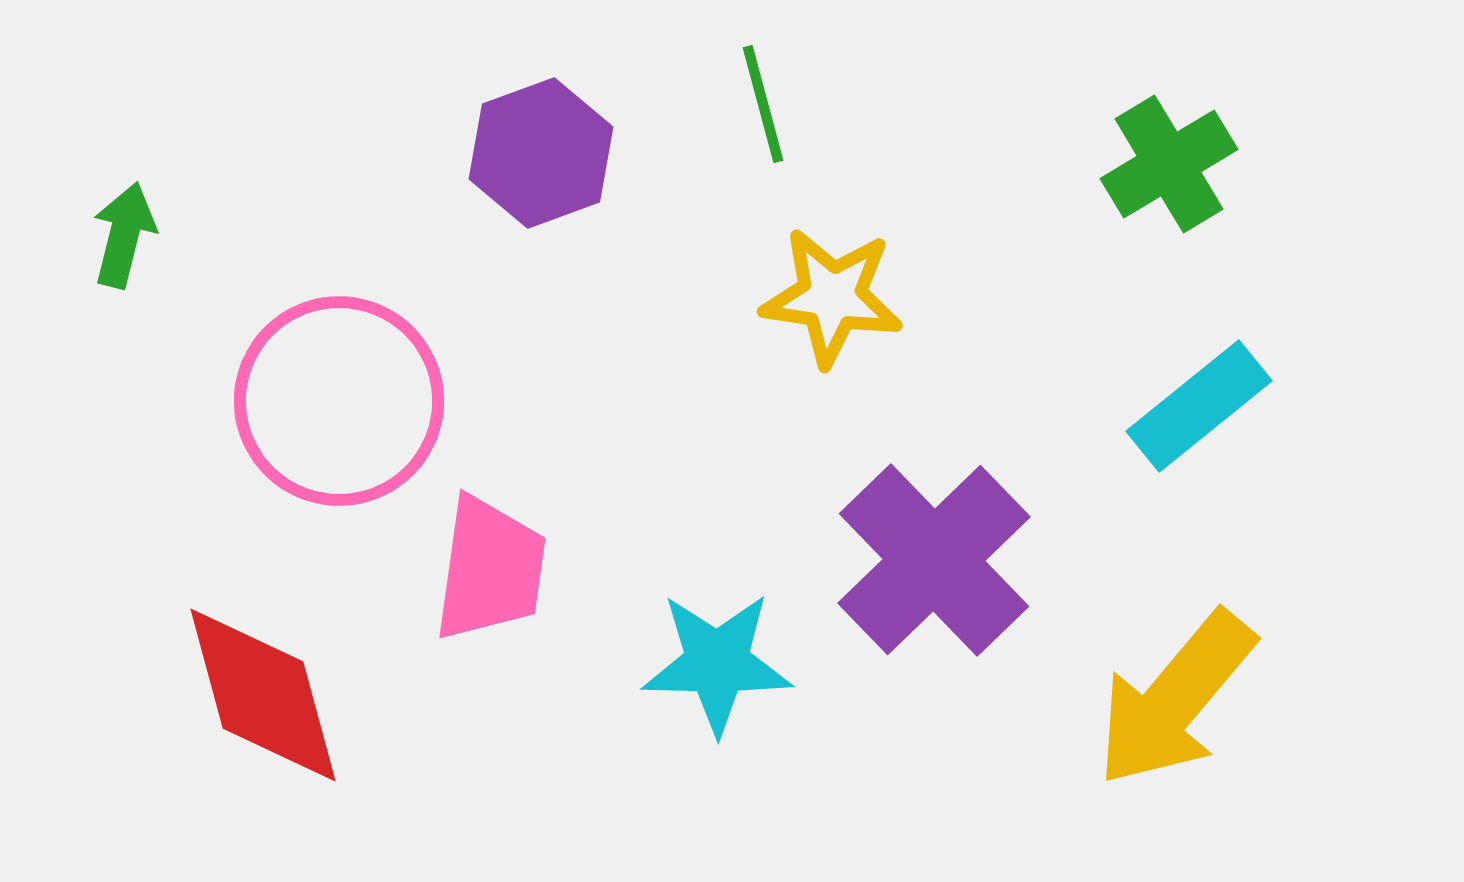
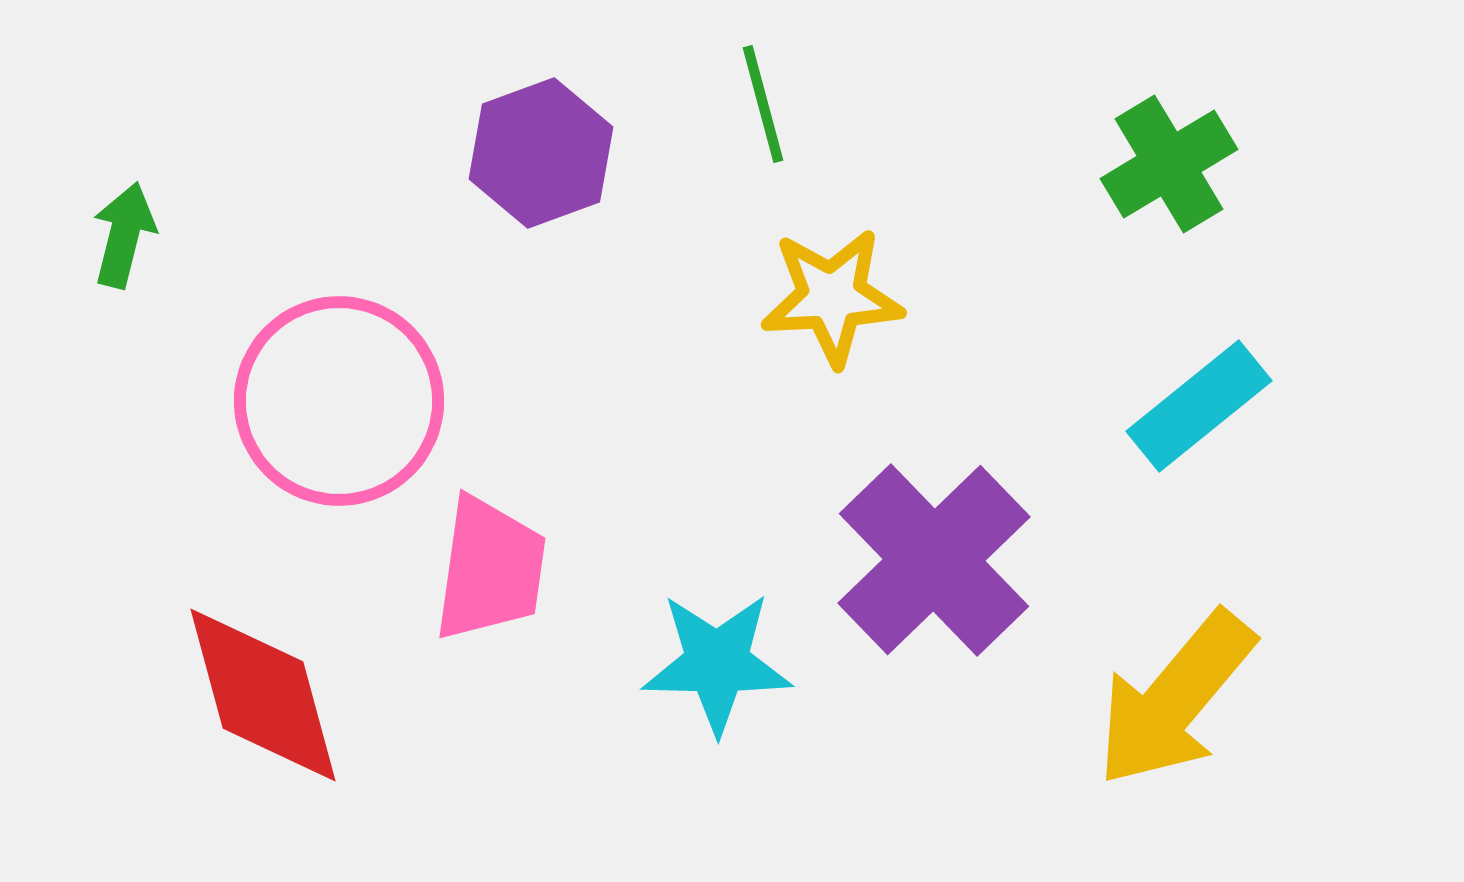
yellow star: rotated 11 degrees counterclockwise
